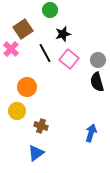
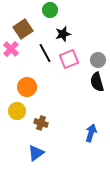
pink square: rotated 30 degrees clockwise
brown cross: moved 3 px up
